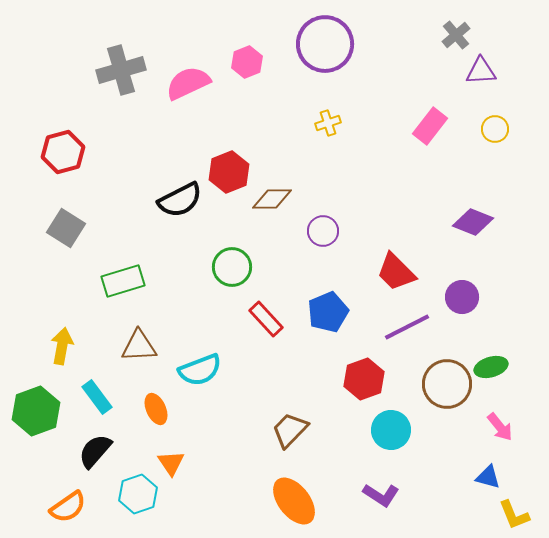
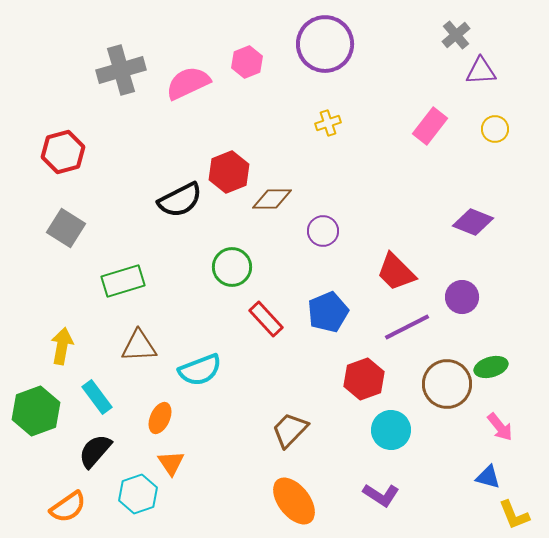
orange ellipse at (156, 409): moved 4 px right, 9 px down; rotated 48 degrees clockwise
